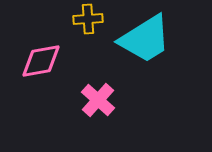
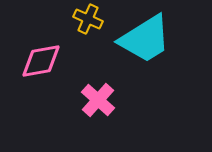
yellow cross: rotated 28 degrees clockwise
